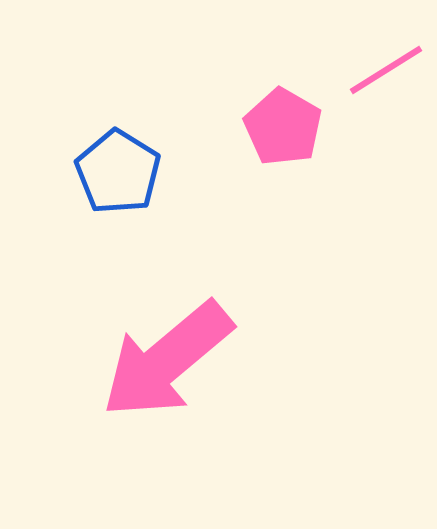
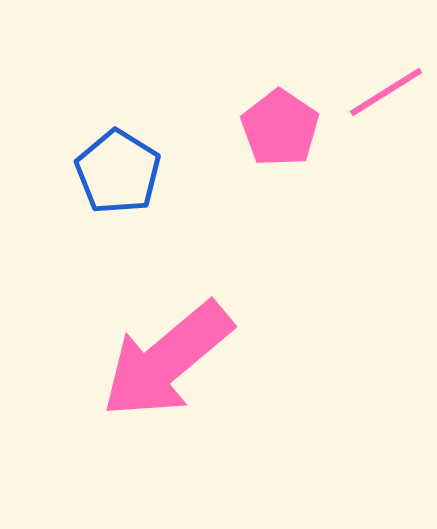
pink line: moved 22 px down
pink pentagon: moved 3 px left, 1 px down; rotated 4 degrees clockwise
